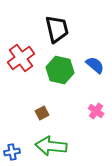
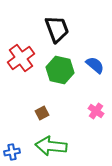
black trapezoid: rotated 8 degrees counterclockwise
